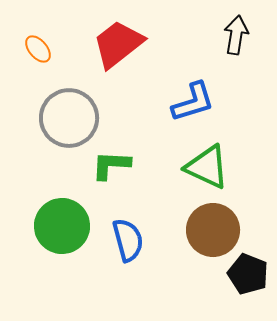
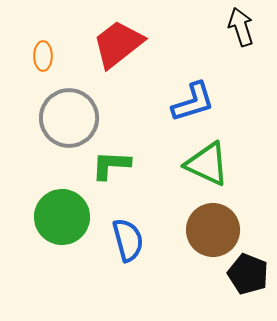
black arrow: moved 5 px right, 8 px up; rotated 27 degrees counterclockwise
orange ellipse: moved 5 px right, 7 px down; rotated 40 degrees clockwise
green triangle: moved 3 px up
green circle: moved 9 px up
